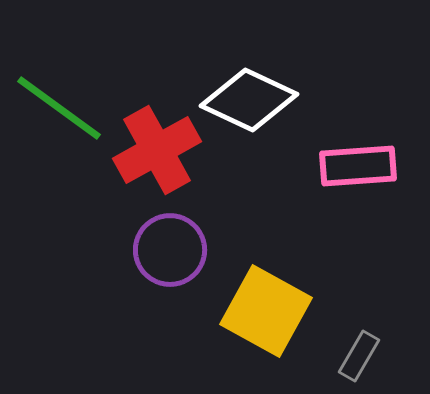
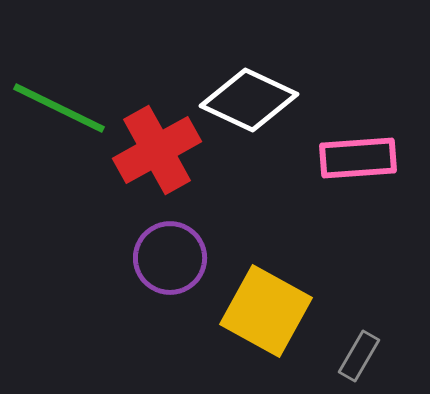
green line: rotated 10 degrees counterclockwise
pink rectangle: moved 8 px up
purple circle: moved 8 px down
